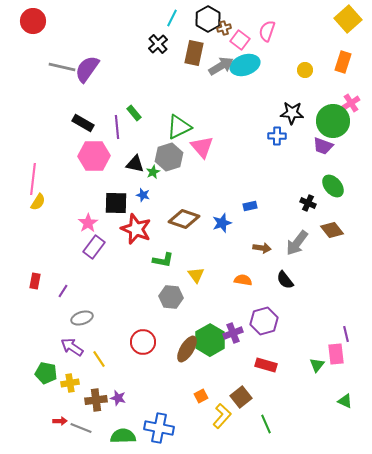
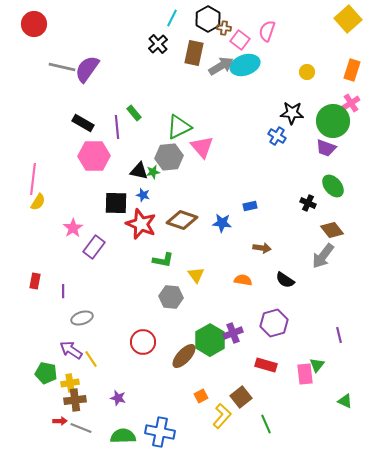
red circle at (33, 21): moved 1 px right, 3 px down
brown cross at (224, 28): rotated 24 degrees clockwise
orange rectangle at (343, 62): moved 9 px right, 8 px down
yellow circle at (305, 70): moved 2 px right, 2 px down
blue cross at (277, 136): rotated 30 degrees clockwise
purple trapezoid at (323, 146): moved 3 px right, 2 px down
gray hexagon at (169, 157): rotated 12 degrees clockwise
black triangle at (135, 164): moved 4 px right, 7 px down
green star at (153, 172): rotated 16 degrees clockwise
brown diamond at (184, 219): moved 2 px left, 1 px down
pink star at (88, 223): moved 15 px left, 5 px down
blue star at (222, 223): rotated 24 degrees clockwise
red star at (136, 229): moved 5 px right, 5 px up
gray arrow at (297, 243): moved 26 px right, 13 px down
black semicircle at (285, 280): rotated 18 degrees counterclockwise
purple line at (63, 291): rotated 32 degrees counterclockwise
purple hexagon at (264, 321): moved 10 px right, 2 px down
purple line at (346, 334): moved 7 px left, 1 px down
purple arrow at (72, 347): moved 1 px left, 3 px down
brown ellipse at (187, 349): moved 3 px left, 7 px down; rotated 12 degrees clockwise
pink rectangle at (336, 354): moved 31 px left, 20 px down
yellow line at (99, 359): moved 8 px left
brown cross at (96, 400): moved 21 px left
blue cross at (159, 428): moved 1 px right, 4 px down
